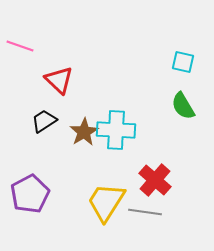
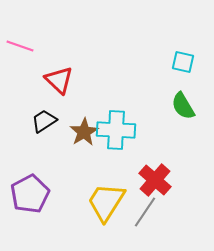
gray line: rotated 64 degrees counterclockwise
